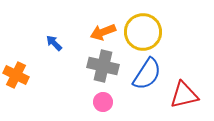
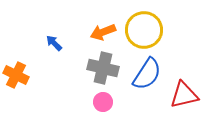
yellow circle: moved 1 px right, 2 px up
gray cross: moved 2 px down
